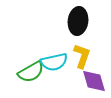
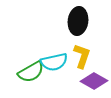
purple diamond: rotated 44 degrees counterclockwise
